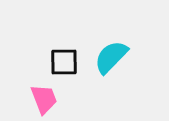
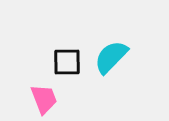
black square: moved 3 px right
